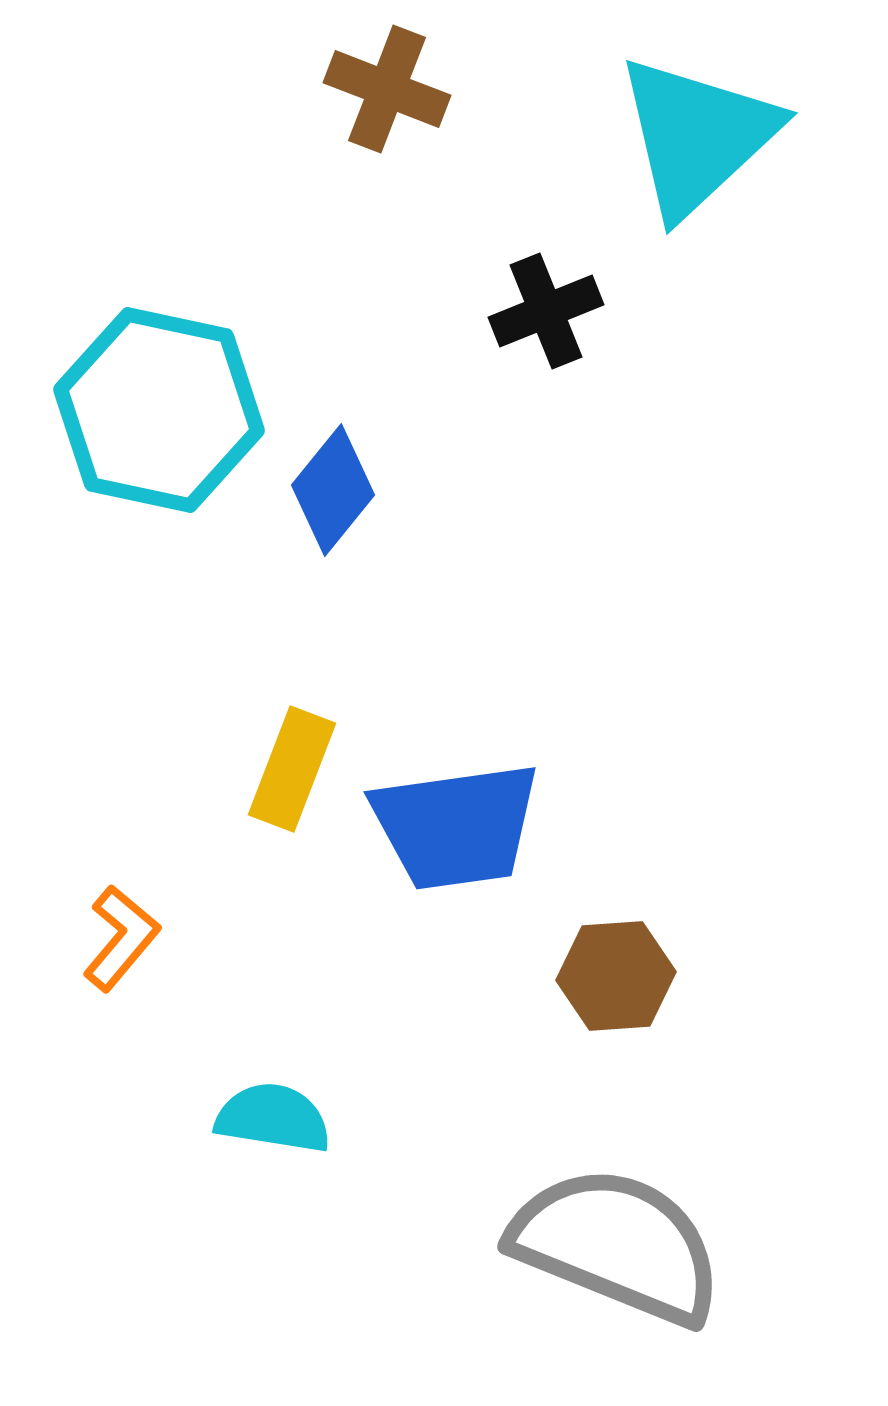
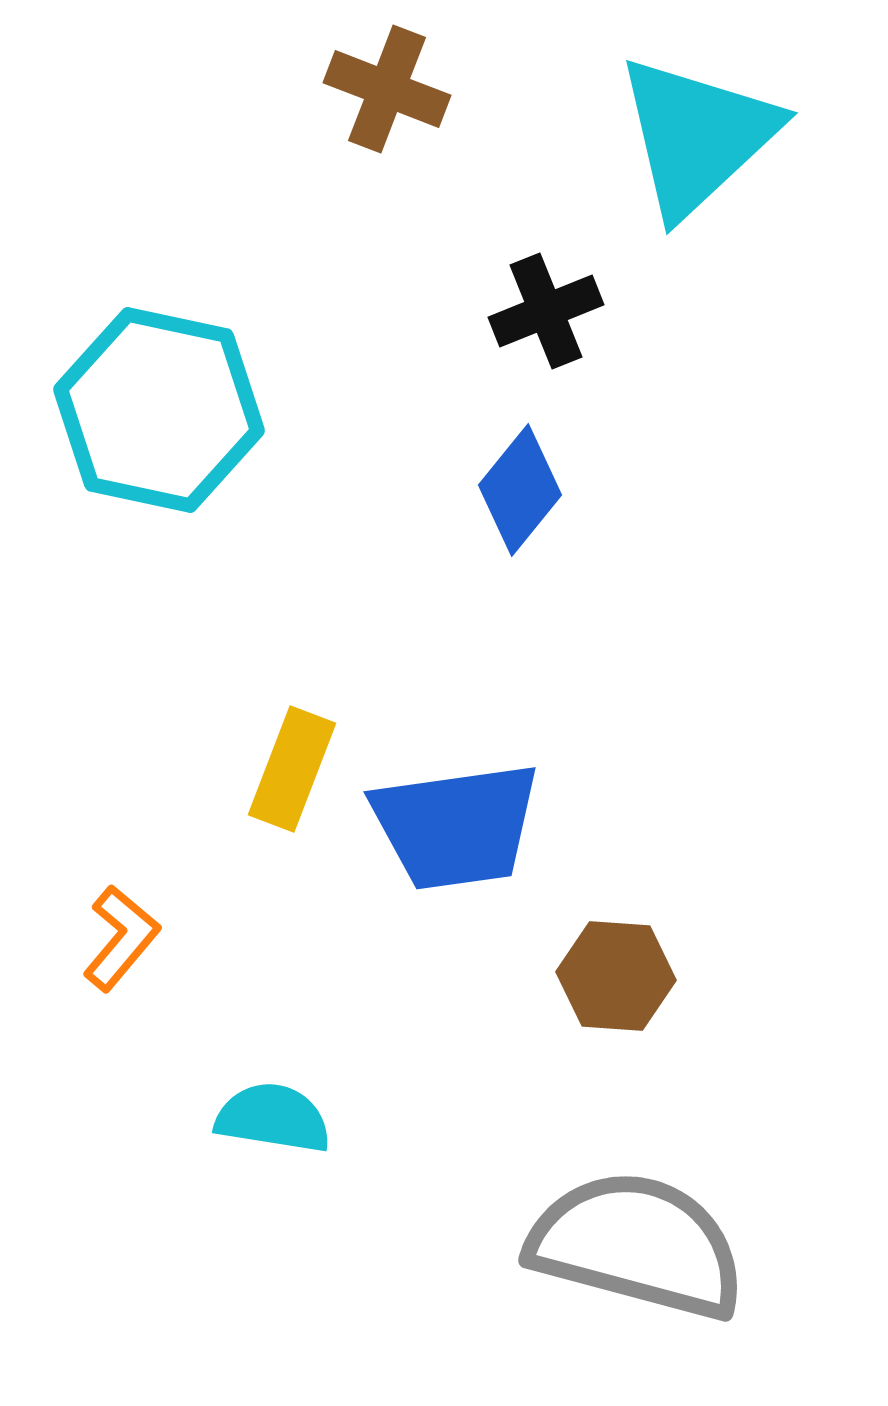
blue diamond: moved 187 px right
brown hexagon: rotated 8 degrees clockwise
gray semicircle: moved 20 px right; rotated 7 degrees counterclockwise
